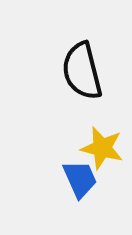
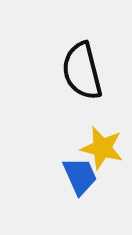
blue trapezoid: moved 3 px up
